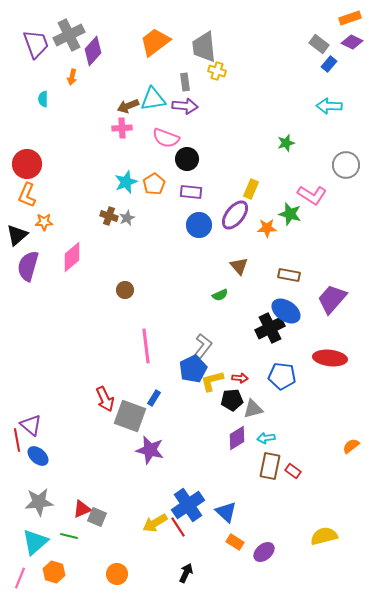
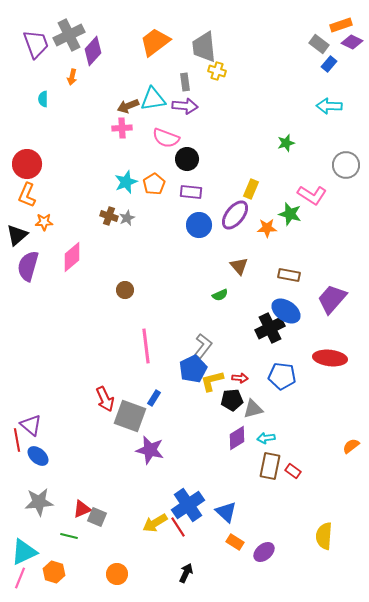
orange rectangle at (350, 18): moved 9 px left, 7 px down
yellow semicircle at (324, 536): rotated 72 degrees counterclockwise
cyan triangle at (35, 542): moved 11 px left, 10 px down; rotated 16 degrees clockwise
